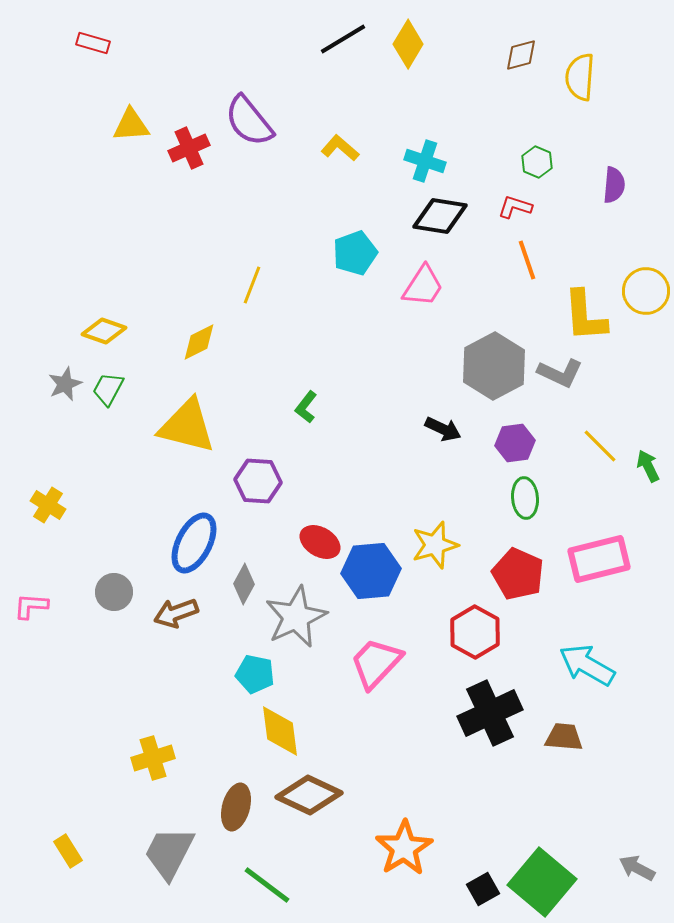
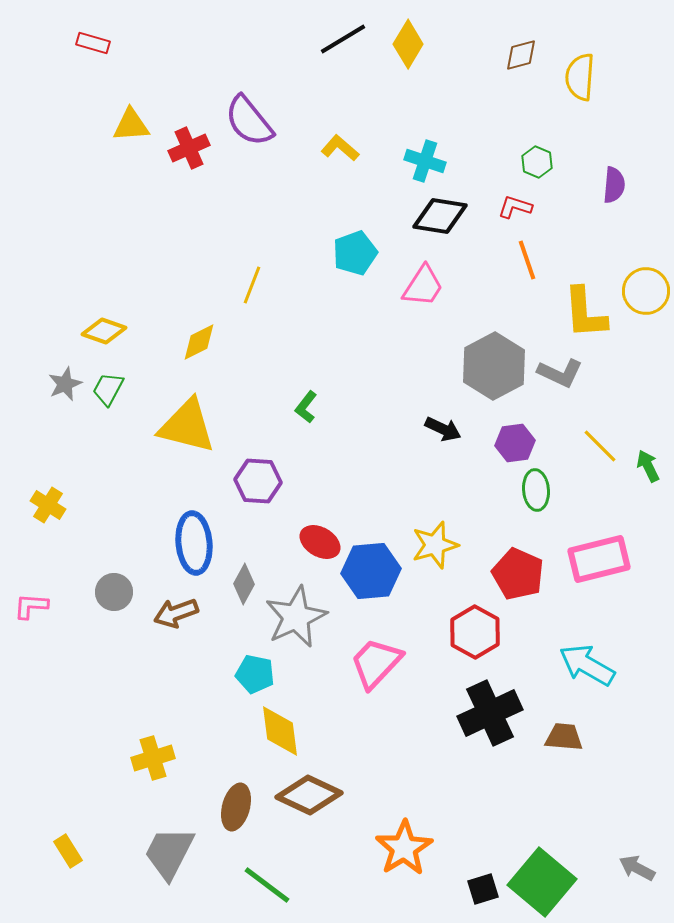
yellow L-shape at (585, 316): moved 3 px up
green ellipse at (525, 498): moved 11 px right, 8 px up
blue ellipse at (194, 543): rotated 32 degrees counterclockwise
black square at (483, 889): rotated 12 degrees clockwise
